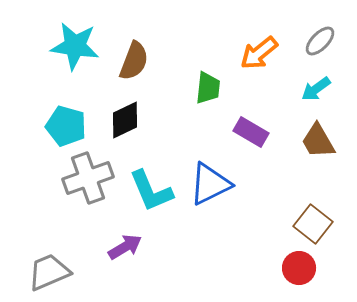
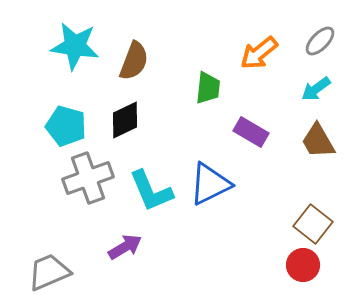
red circle: moved 4 px right, 3 px up
